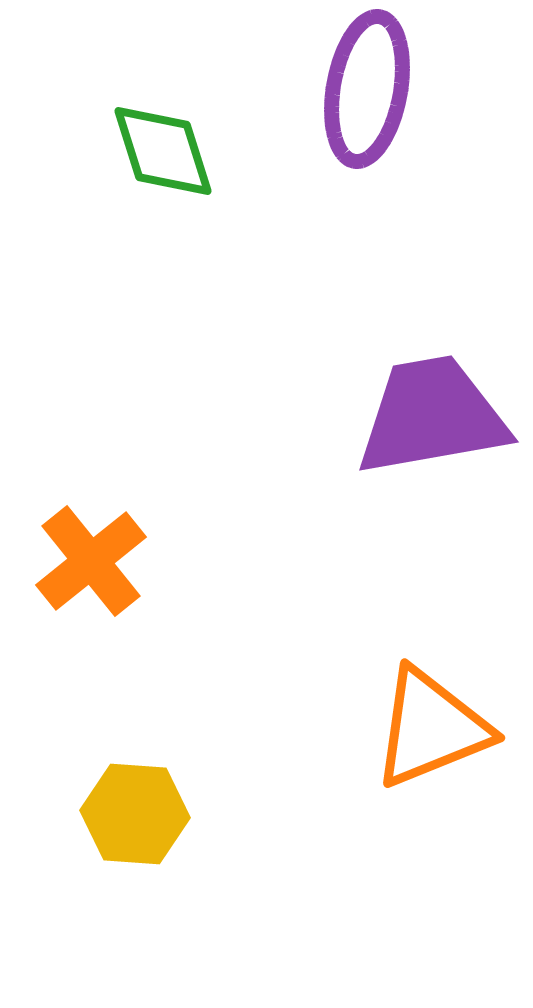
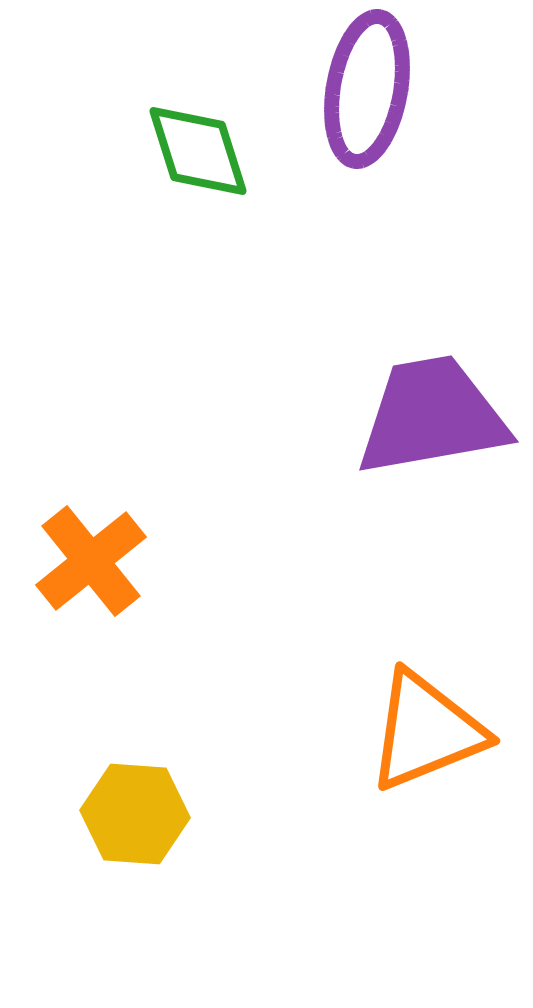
green diamond: moved 35 px right
orange triangle: moved 5 px left, 3 px down
